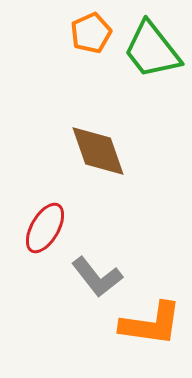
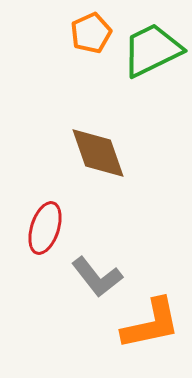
green trapezoid: rotated 102 degrees clockwise
brown diamond: moved 2 px down
red ellipse: rotated 12 degrees counterclockwise
orange L-shape: rotated 20 degrees counterclockwise
